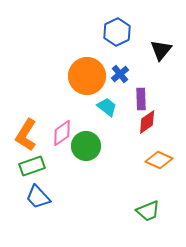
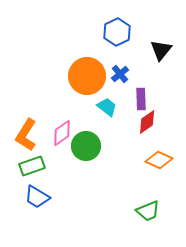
blue trapezoid: moved 1 px left; rotated 16 degrees counterclockwise
